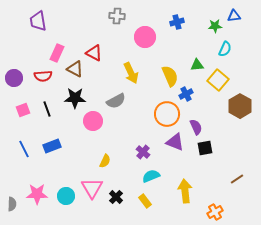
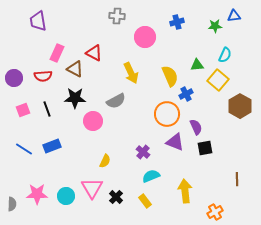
cyan semicircle at (225, 49): moved 6 px down
blue line at (24, 149): rotated 30 degrees counterclockwise
brown line at (237, 179): rotated 56 degrees counterclockwise
